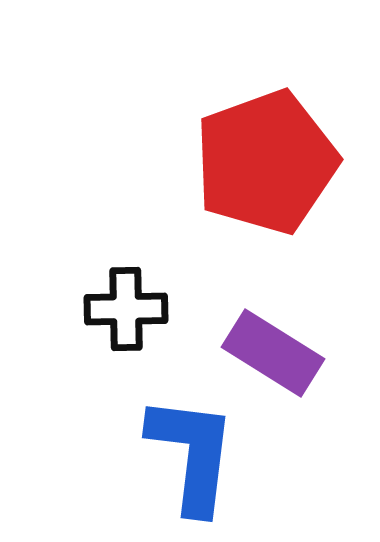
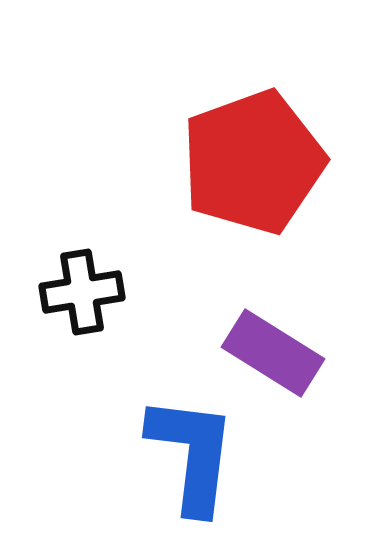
red pentagon: moved 13 px left
black cross: moved 44 px left, 17 px up; rotated 8 degrees counterclockwise
